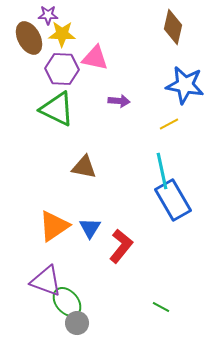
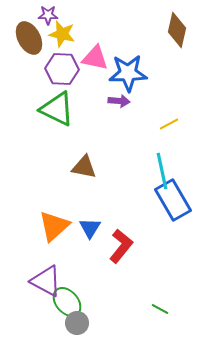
brown diamond: moved 4 px right, 3 px down
yellow star: rotated 12 degrees clockwise
blue star: moved 57 px left, 12 px up; rotated 12 degrees counterclockwise
orange triangle: rotated 8 degrees counterclockwise
purple triangle: rotated 8 degrees clockwise
green line: moved 1 px left, 2 px down
